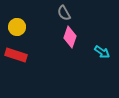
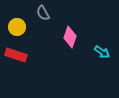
gray semicircle: moved 21 px left
